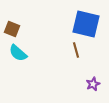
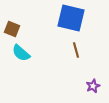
blue square: moved 15 px left, 6 px up
cyan semicircle: moved 3 px right
purple star: moved 2 px down
